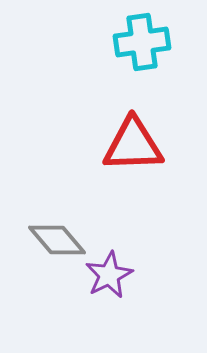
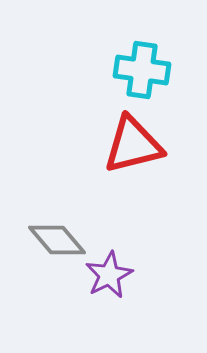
cyan cross: moved 28 px down; rotated 16 degrees clockwise
red triangle: rotated 12 degrees counterclockwise
